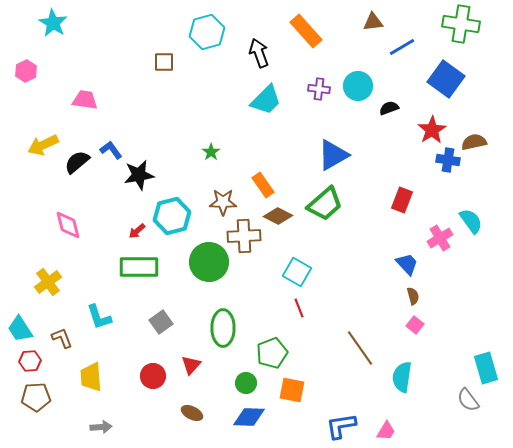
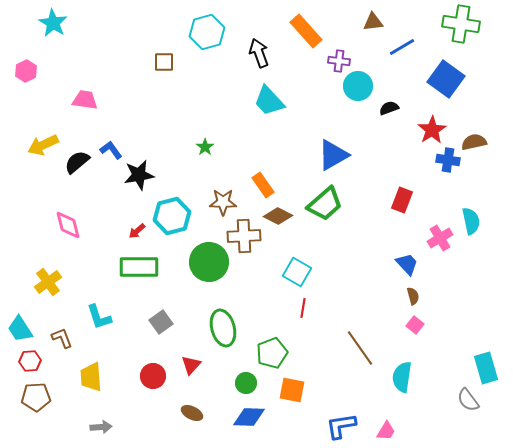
purple cross at (319, 89): moved 20 px right, 28 px up
cyan trapezoid at (266, 100): moved 3 px right, 1 px down; rotated 92 degrees clockwise
green star at (211, 152): moved 6 px left, 5 px up
cyan semicircle at (471, 221): rotated 24 degrees clockwise
red line at (299, 308): moved 4 px right; rotated 30 degrees clockwise
green ellipse at (223, 328): rotated 15 degrees counterclockwise
